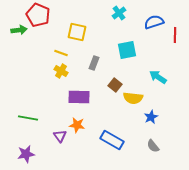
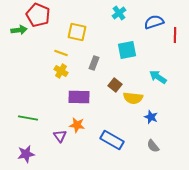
blue star: rotated 24 degrees counterclockwise
